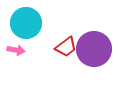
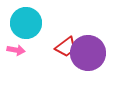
purple circle: moved 6 px left, 4 px down
